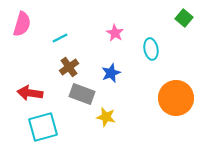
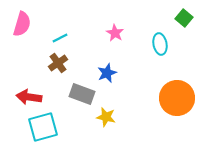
cyan ellipse: moved 9 px right, 5 px up
brown cross: moved 11 px left, 4 px up
blue star: moved 4 px left
red arrow: moved 1 px left, 4 px down
orange circle: moved 1 px right
